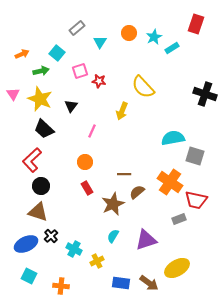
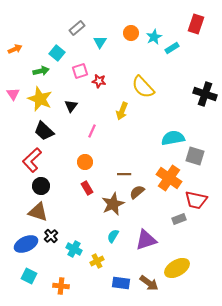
orange circle at (129, 33): moved 2 px right
orange arrow at (22, 54): moved 7 px left, 5 px up
black trapezoid at (44, 129): moved 2 px down
orange cross at (170, 182): moved 1 px left, 4 px up
